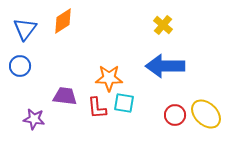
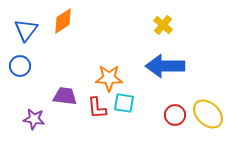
blue triangle: moved 1 px right, 1 px down
yellow ellipse: moved 2 px right
